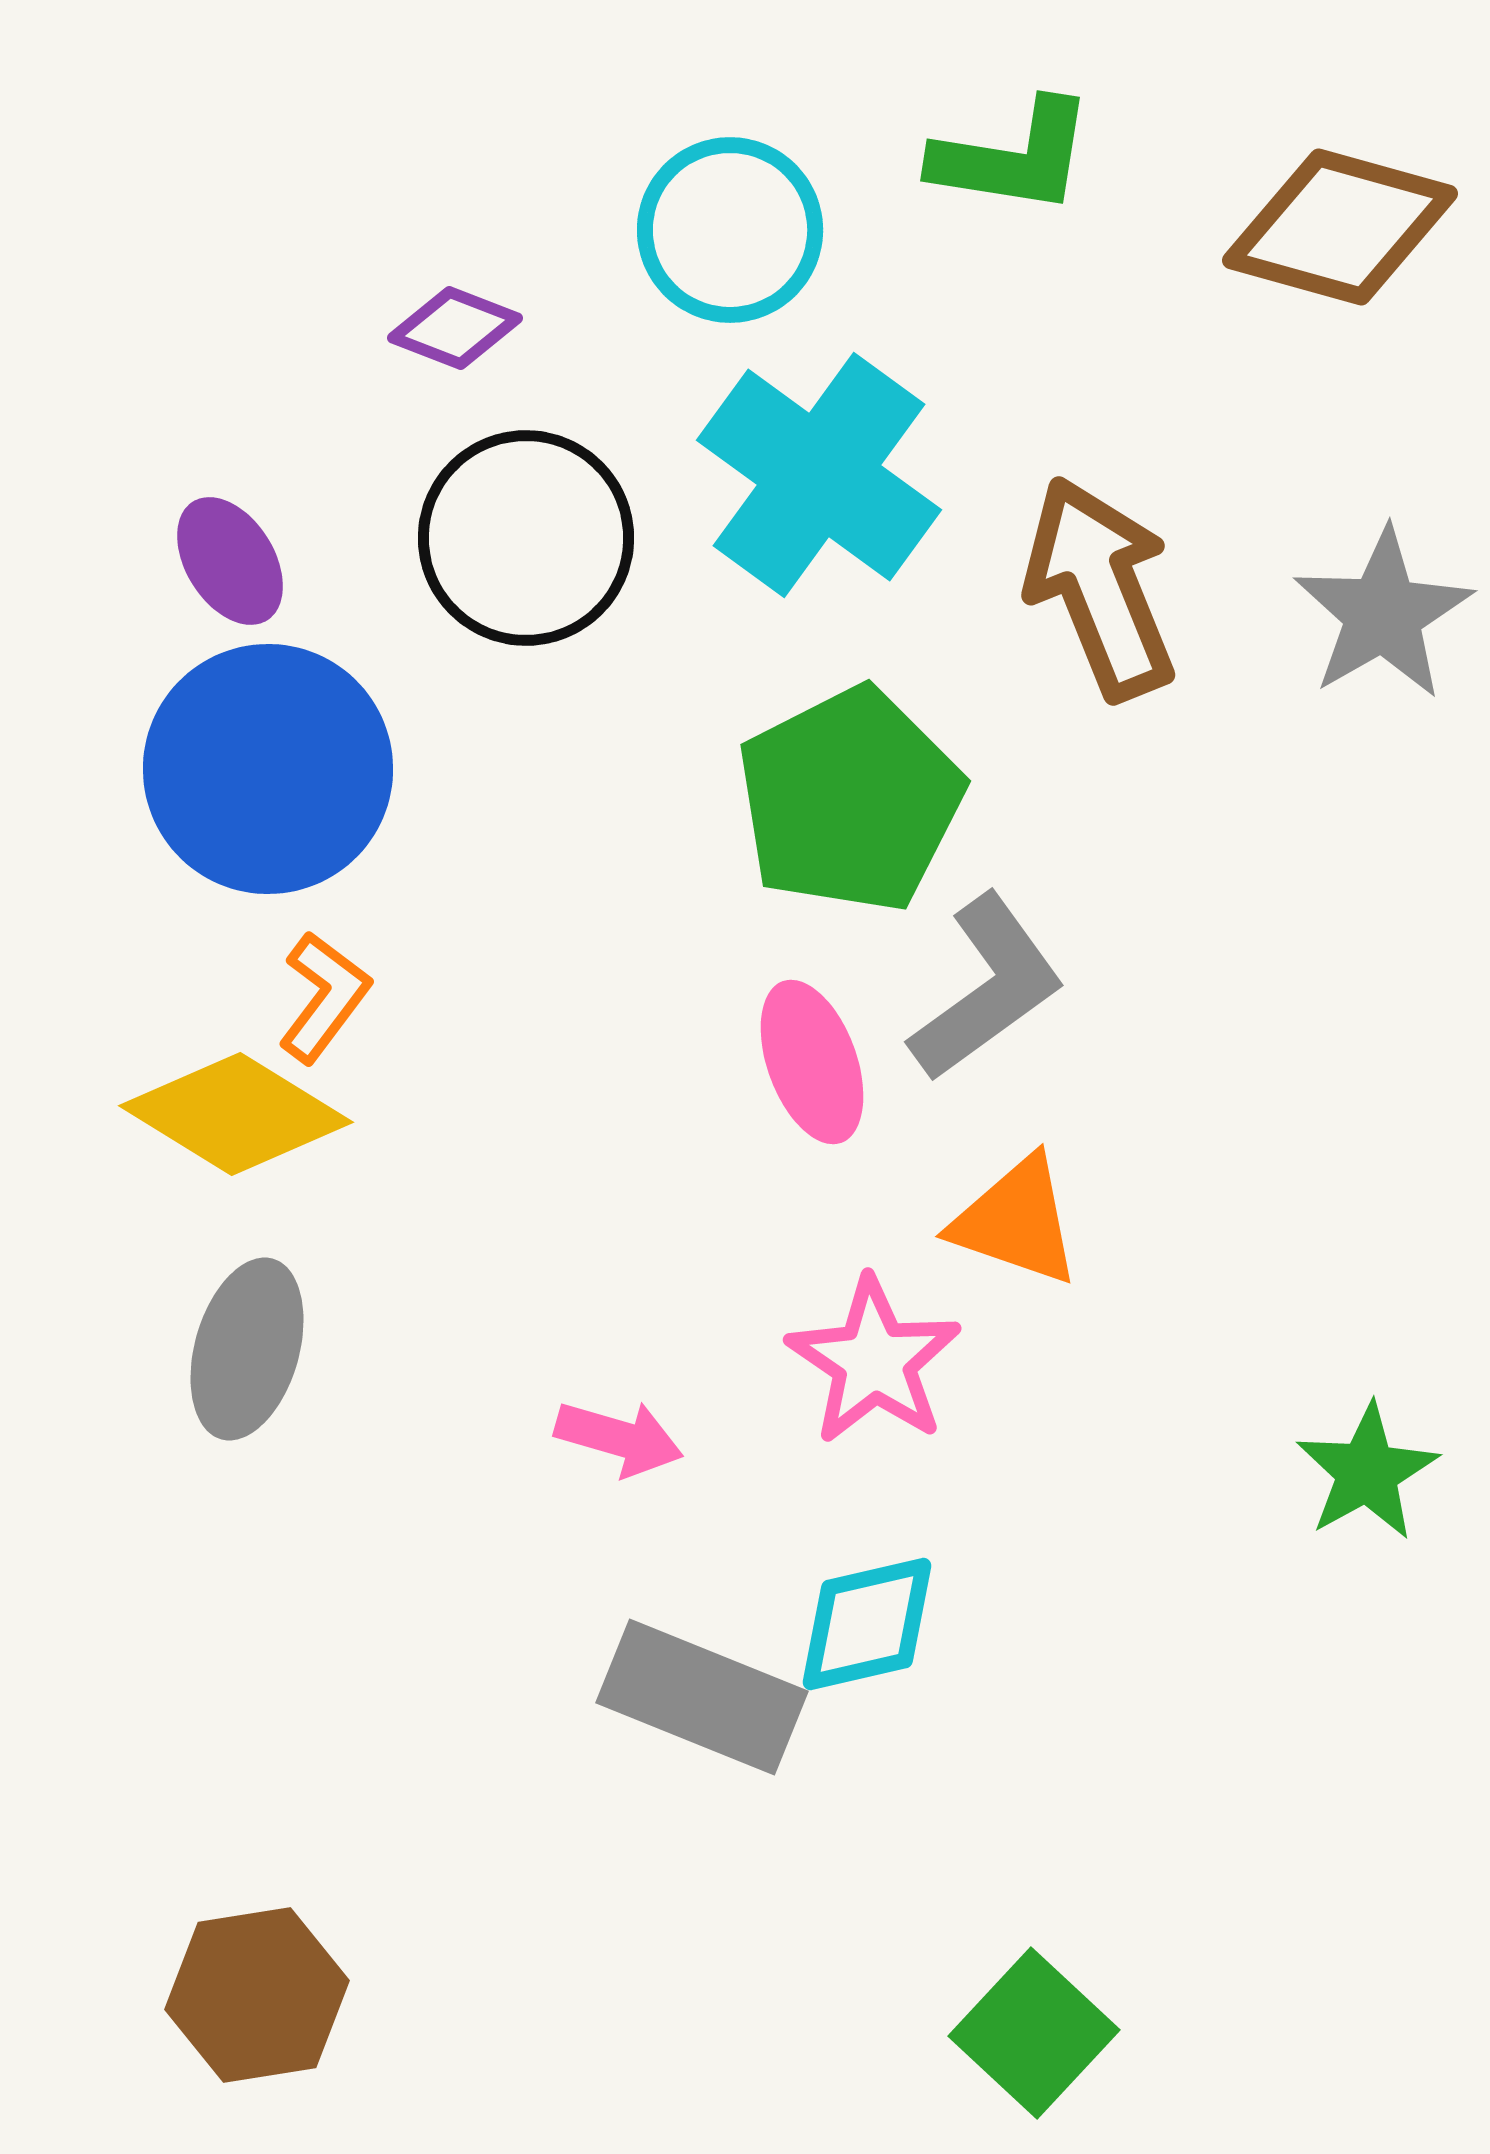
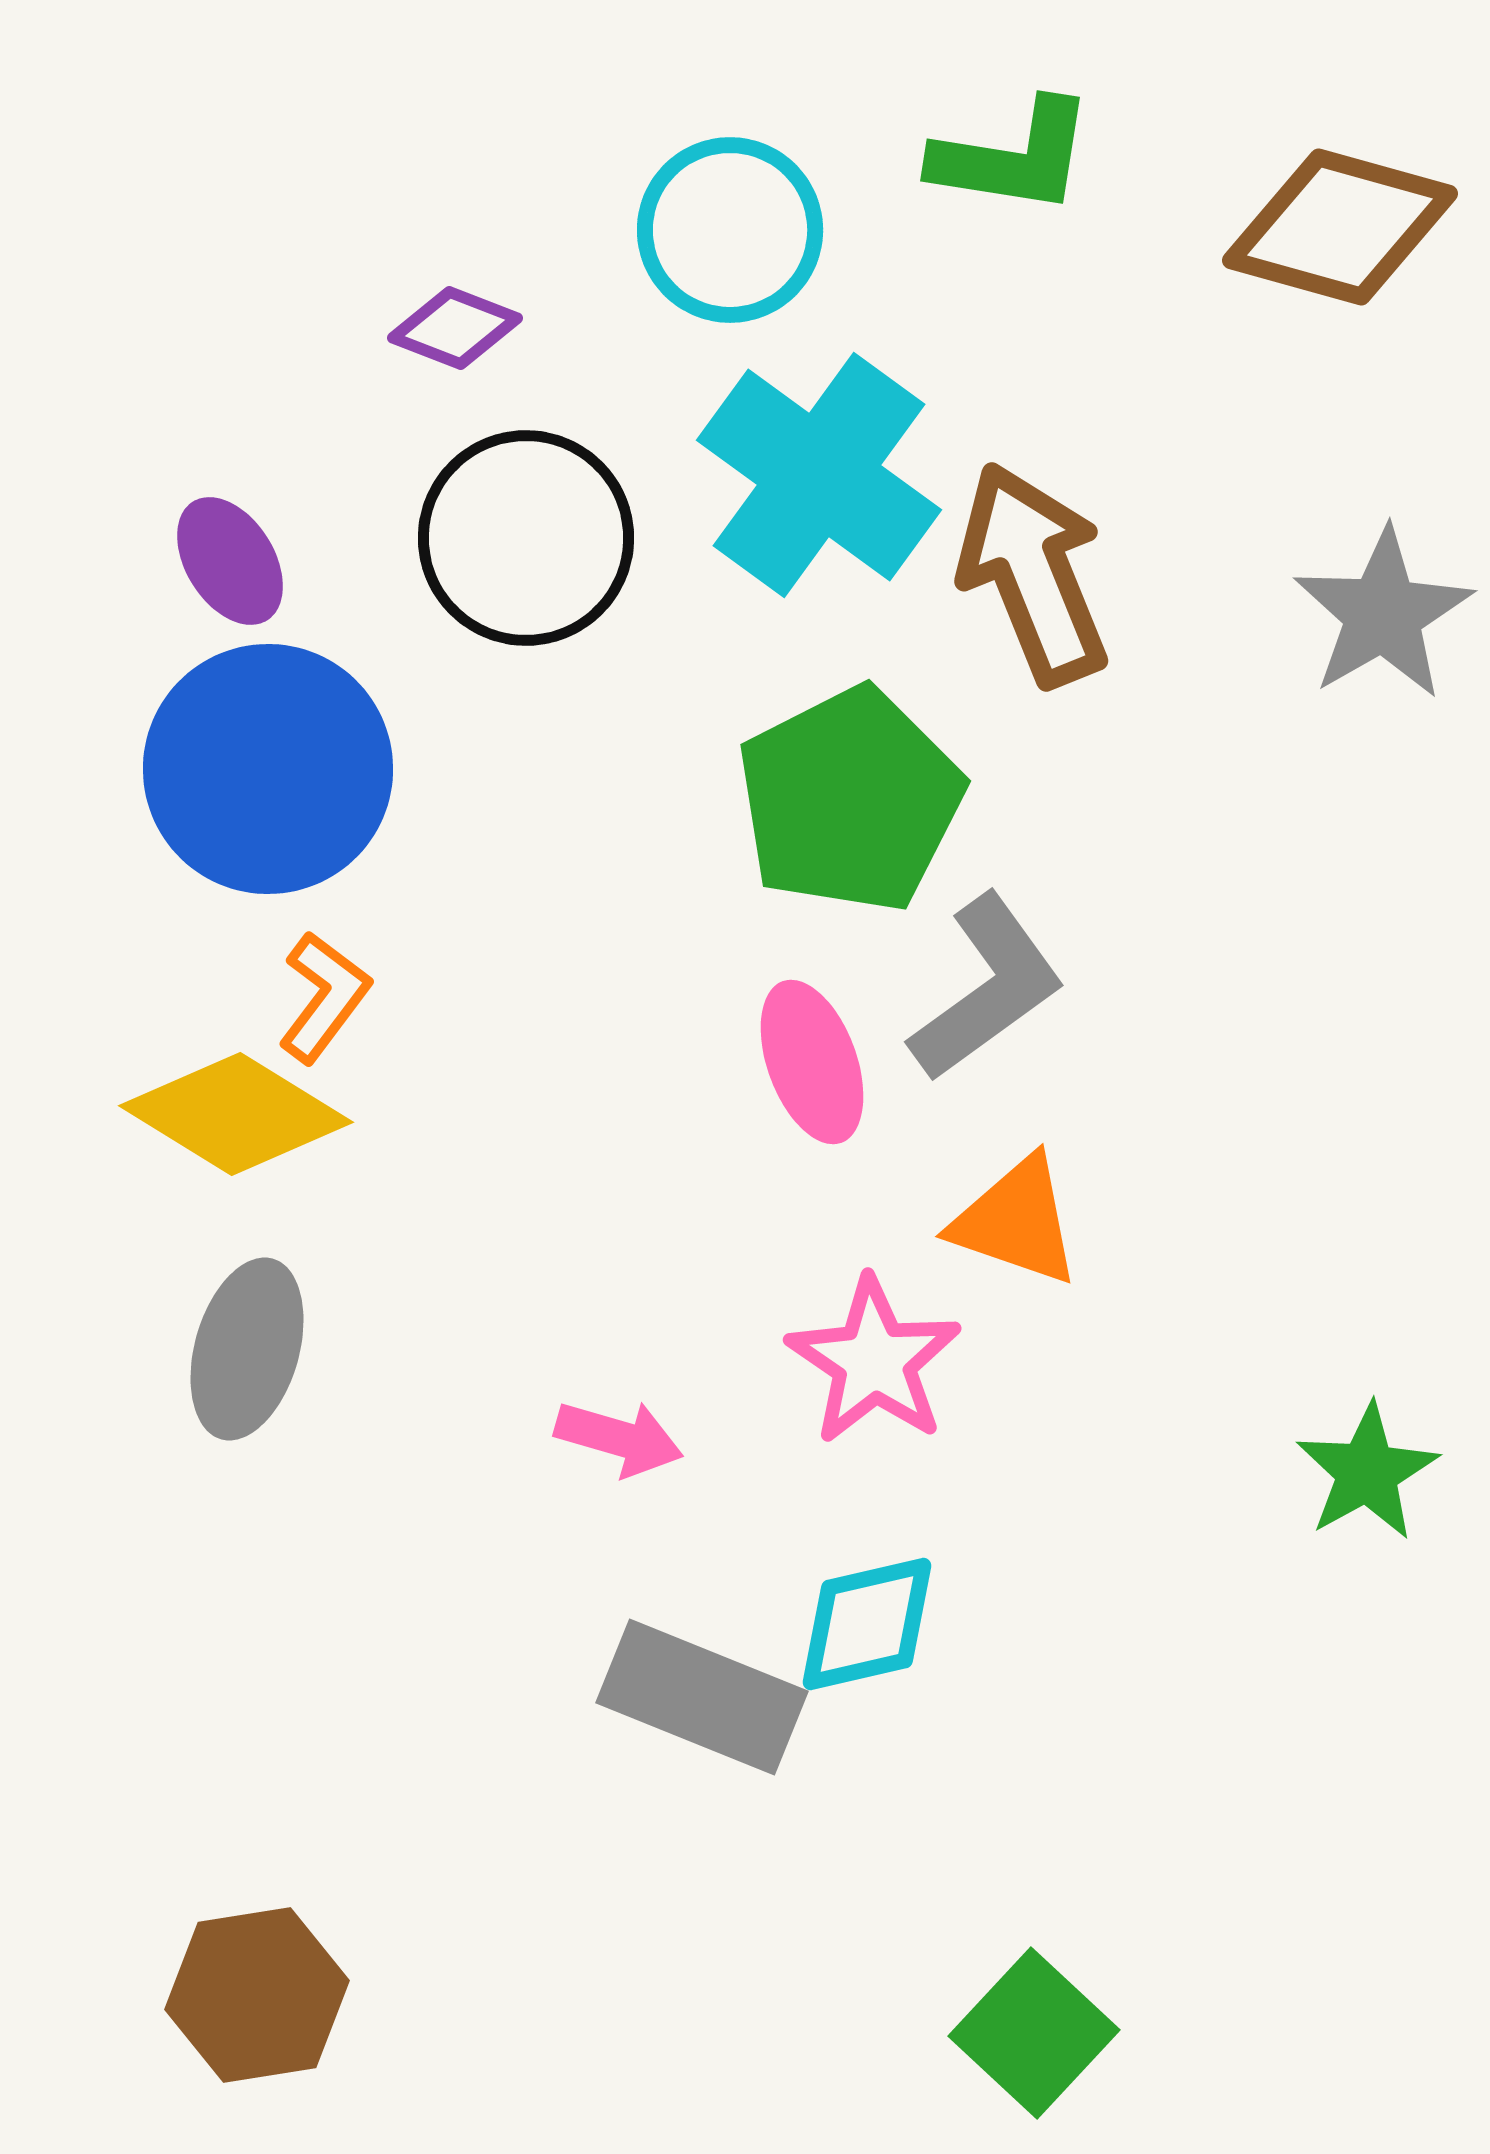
brown arrow: moved 67 px left, 14 px up
